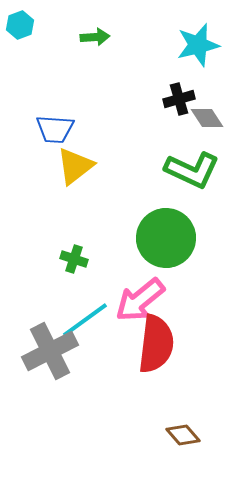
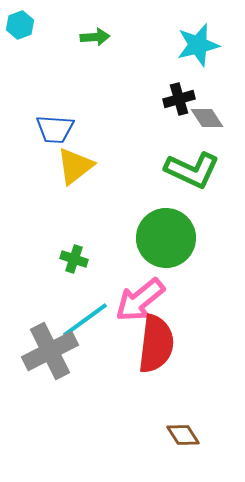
brown diamond: rotated 8 degrees clockwise
